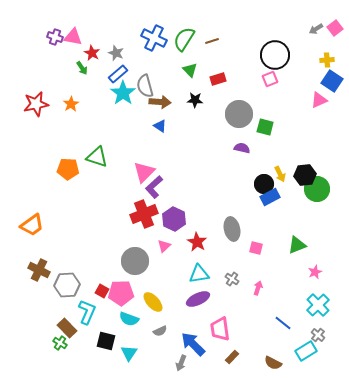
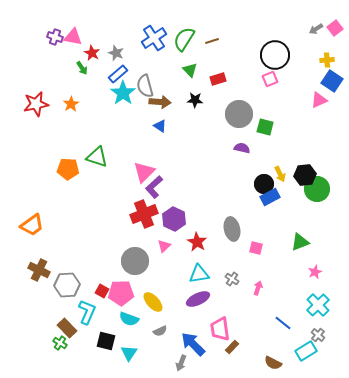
blue cross at (154, 38): rotated 30 degrees clockwise
green triangle at (297, 245): moved 3 px right, 3 px up
brown rectangle at (232, 357): moved 10 px up
